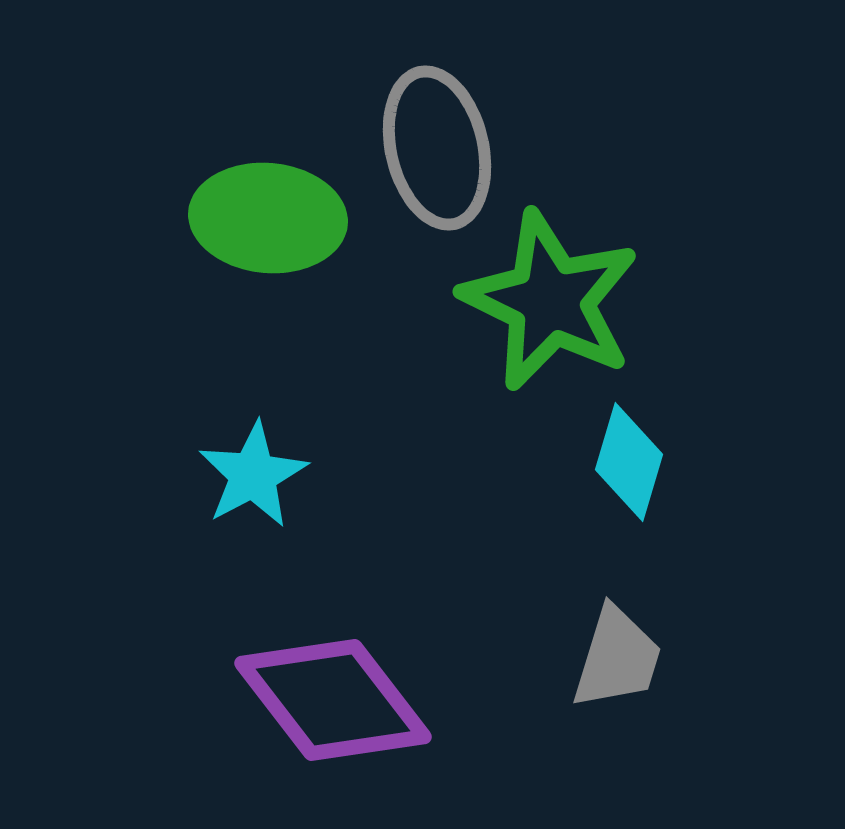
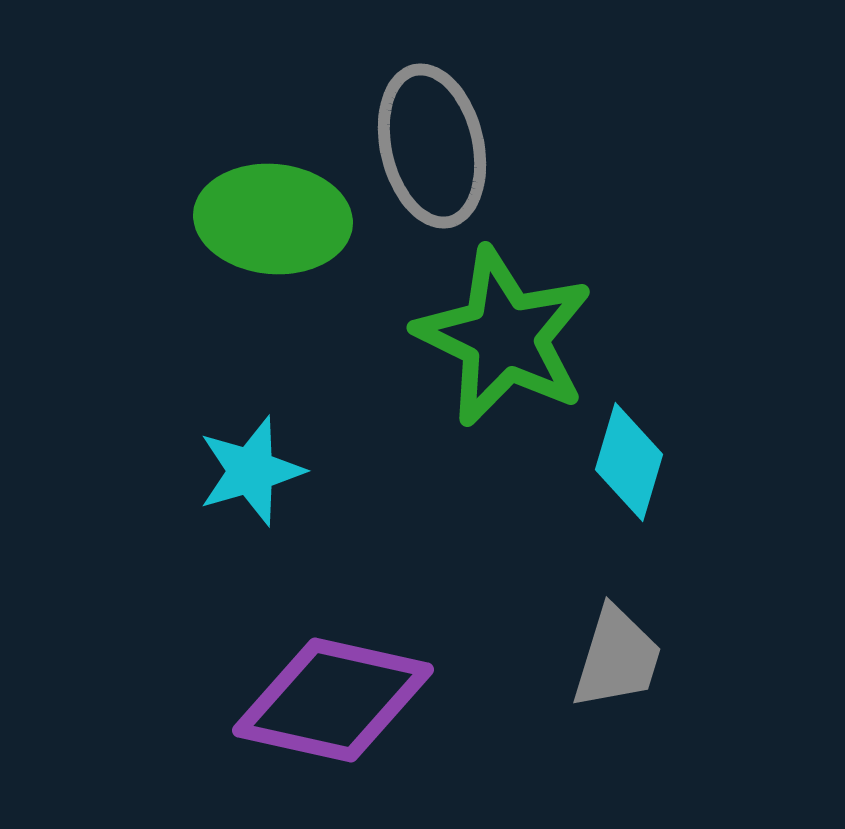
gray ellipse: moved 5 px left, 2 px up
green ellipse: moved 5 px right, 1 px down
green star: moved 46 px left, 36 px down
cyan star: moved 2 px left, 4 px up; rotated 12 degrees clockwise
purple diamond: rotated 40 degrees counterclockwise
